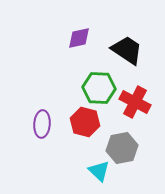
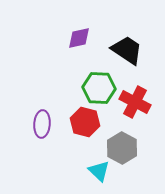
gray hexagon: rotated 20 degrees counterclockwise
